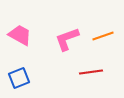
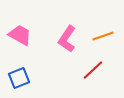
pink L-shape: rotated 36 degrees counterclockwise
red line: moved 2 px right, 2 px up; rotated 35 degrees counterclockwise
